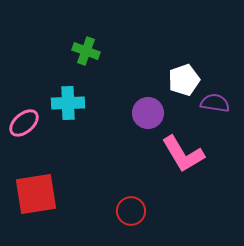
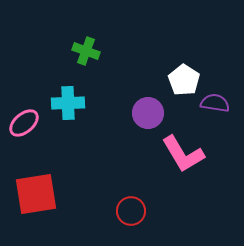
white pentagon: rotated 20 degrees counterclockwise
